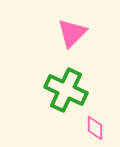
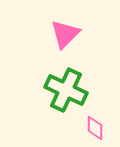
pink triangle: moved 7 px left, 1 px down
